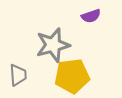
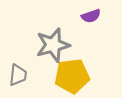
gray trapezoid: rotated 10 degrees clockwise
